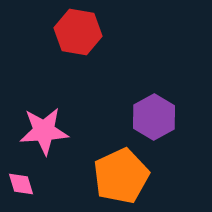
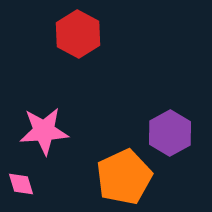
red hexagon: moved 2 px down; rotated 18 degrees clockwise
purple hexagon: moved 16 px right, 16 px down
orange pentagon: moved 3 px right, 1 px down
